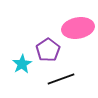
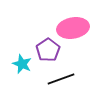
pink ellipse: moved 5 px left
cyan star: rotated 18 degrees counterclockwise
